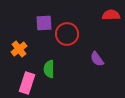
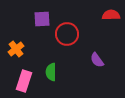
purple square: moved 2 px left, 4 px up
orange cross: moved 3 px left
purple semicircle: moved 1 px down
green semicircle: moved 2 px right, 3 px down
pink rectangle: moved 3 px left, 2 px up
